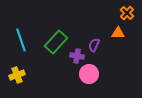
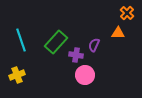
purple cross: moved 1 px left, 1 px up
pink circle: moved 4 px left, 1 px down
